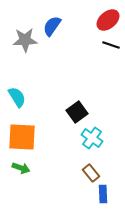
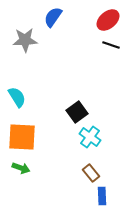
blue semicircle: moved 1 px right, 9 px up
cyan cross: moved 2 px left, 1 px up
blue rectangle: moved 1 px left, 2 px down
